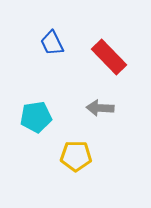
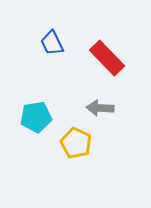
red rectangle: moved 2 px left, 1 px down
yellow pentagon: moved 13 px up; rotated 24 degrees clockwise
